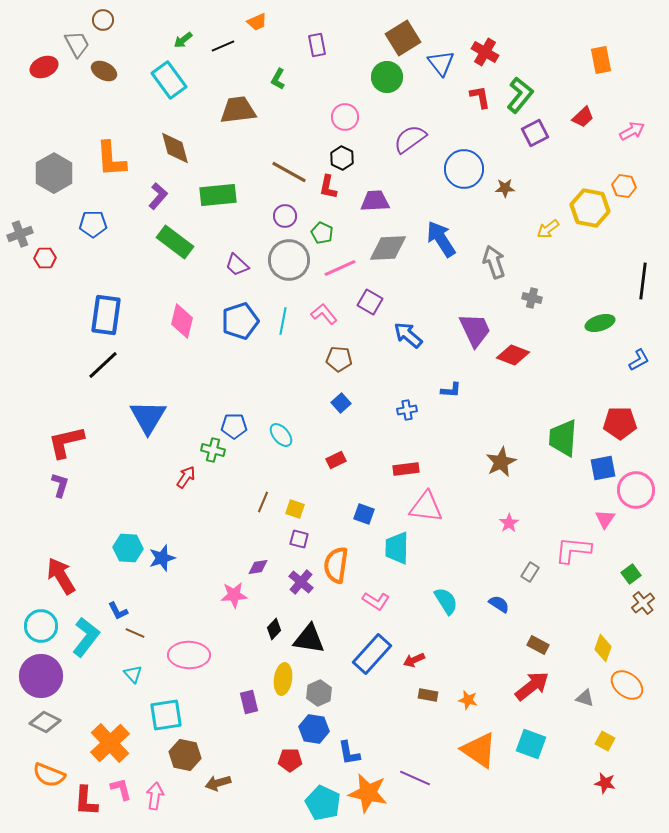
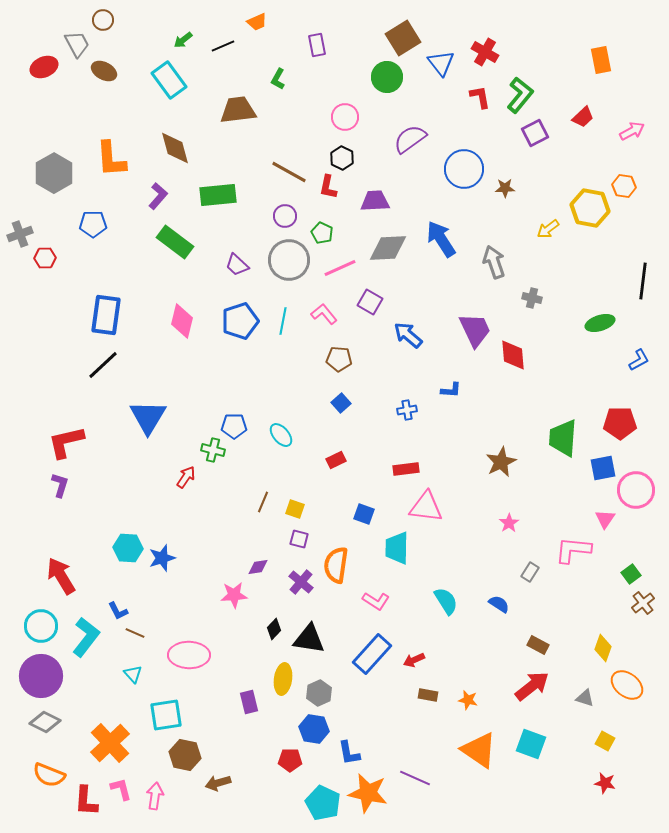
red diamond at (513, 355): rotated 64 degrees clockwise
